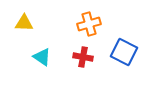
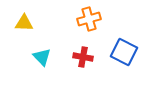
orange cross: moved 5 px up
cyan triangle: rotated 12 degrees clockwise
